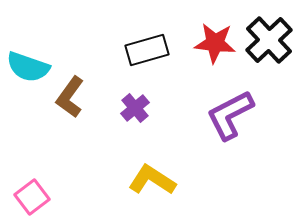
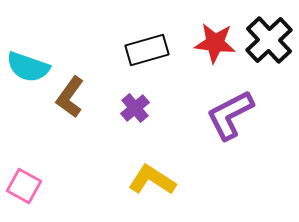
pink square: moved 8 px left, 11 px up; rotated 24 degrees counterclockwise
